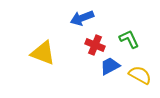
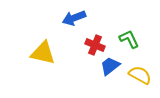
blue arrow: moved 8 px left
yellow triangle: rotated 8 degrees counterclockwise
blue trapezoid: rotated 10 degrees counterclockwise
